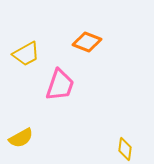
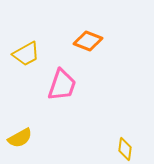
orange diamond: moved 1 px right, 1 px up
pink trapezoid: moved 2 px right
yellow semicircle: moved 1 px left
